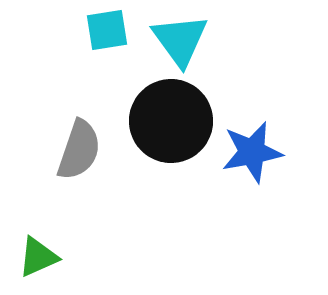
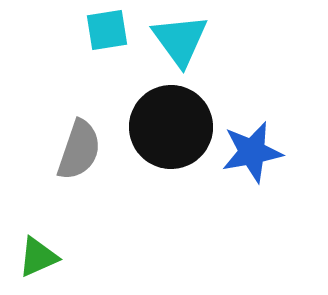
black circle: moved 6 px down
